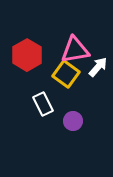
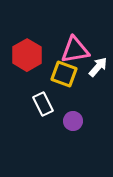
yellow square: moved 2 px left; rotated 16 degrees counterclockwise
